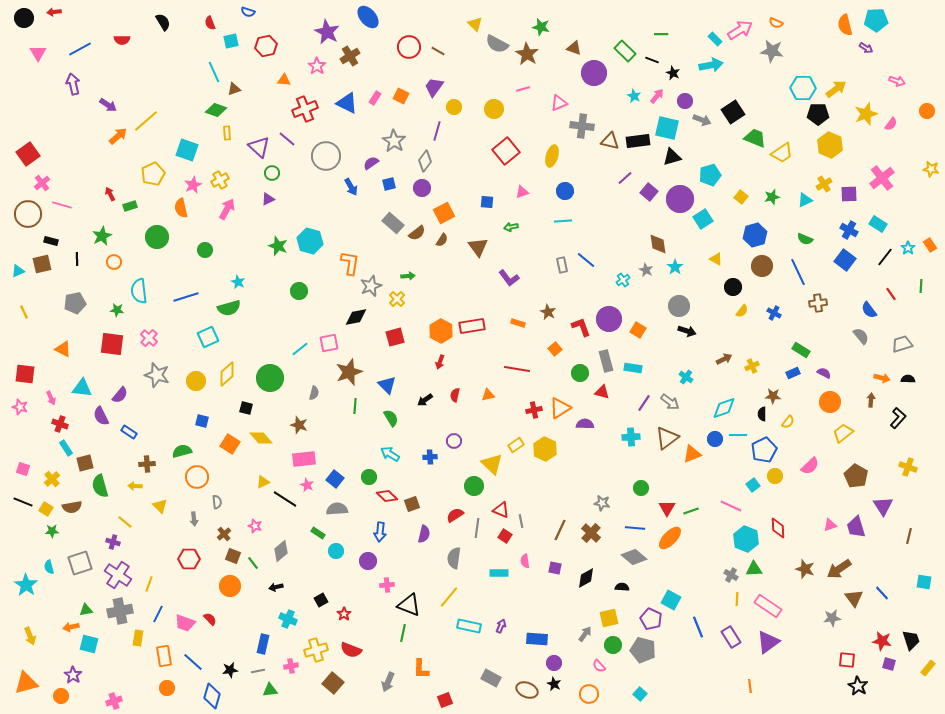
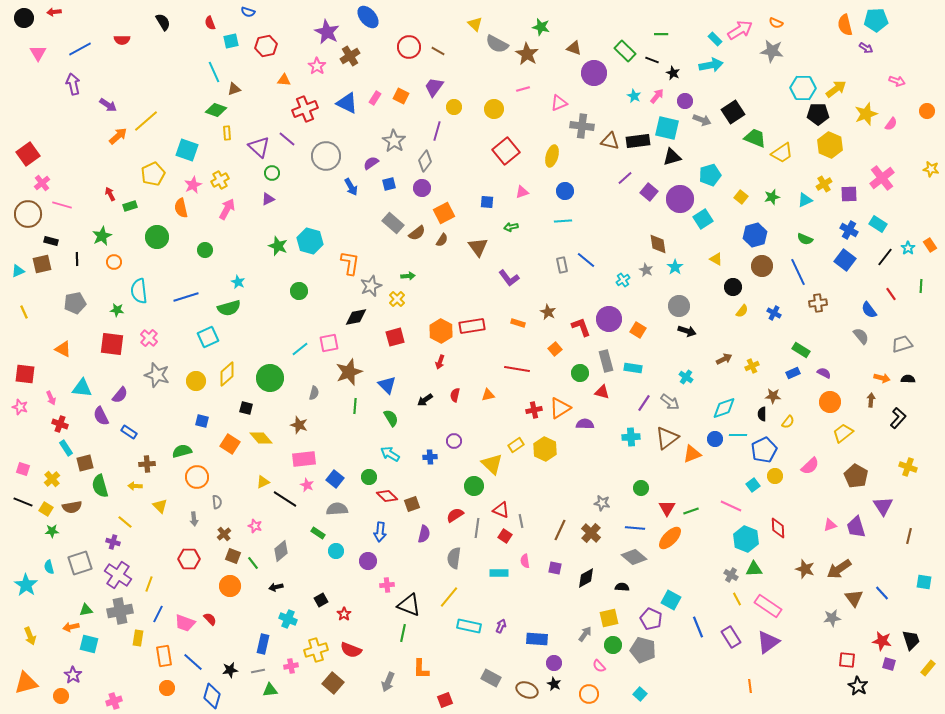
yellow line at (737, 599): rotated 32 degrees counterclockwise
